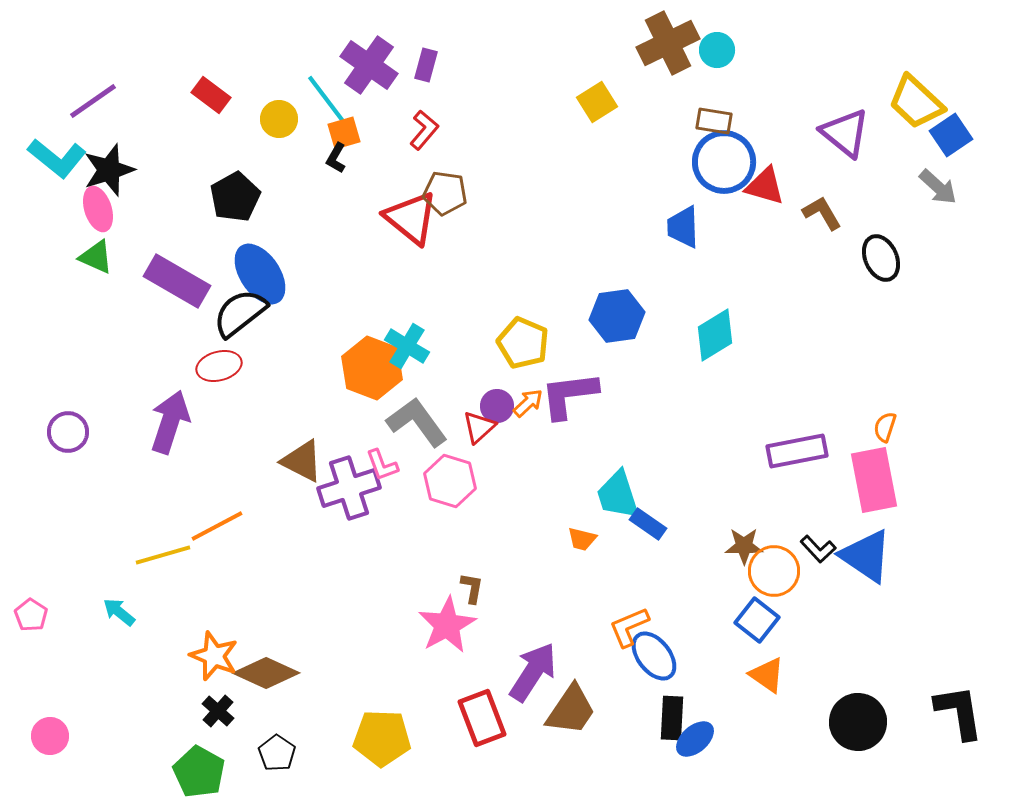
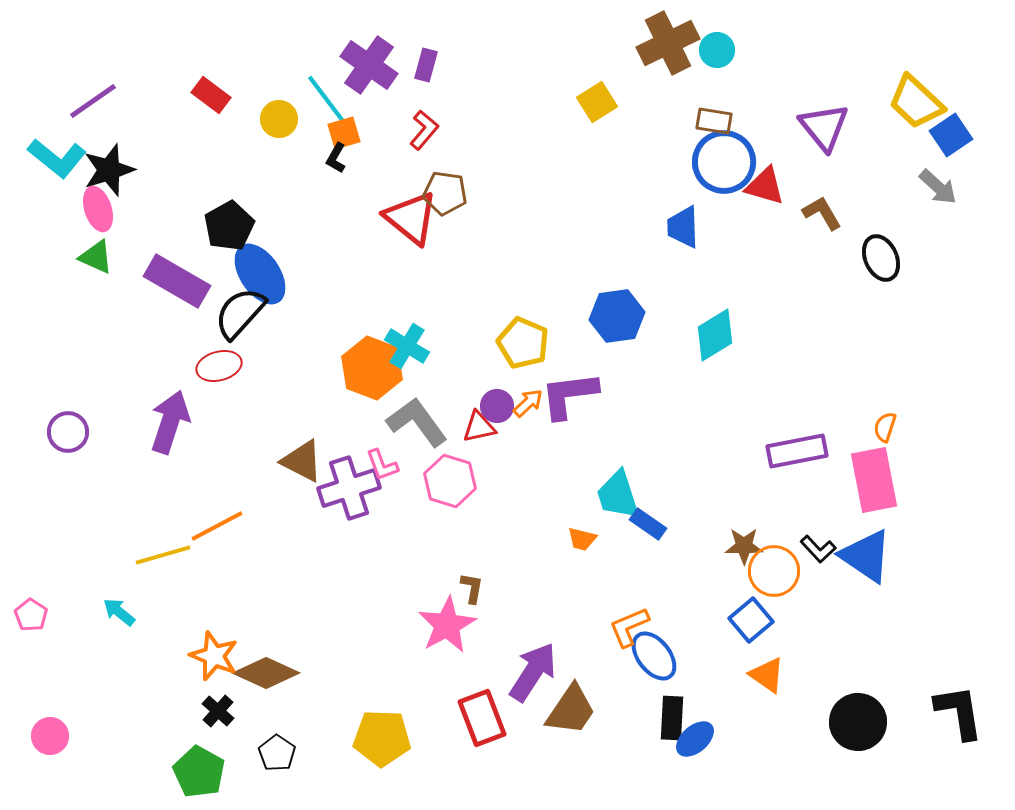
purple triangle at (845, 133): moved 21 px left, 6 px up; rotated 12 degrees clockwise
black pentagon at (235, 197): moved 6 px left, 29 px down
black semicircle at (240, 313): rotated 10 degrees counterclockwise
red triangle at (479, 427): rotated 30 degrees clockwise
blue square at (757, 620): moved 6 px left; rotated 12 degrees clockwise
